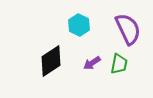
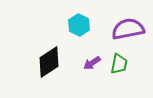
purple semicircle: rotated 76 degrees counterclockwise
black diamond: moved 2 px left, 1 px down
